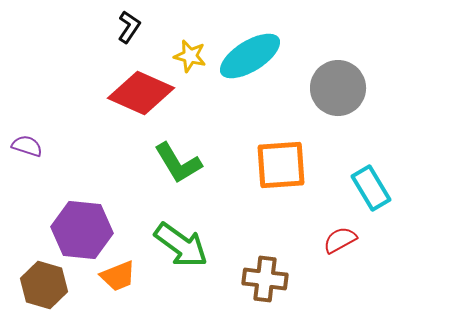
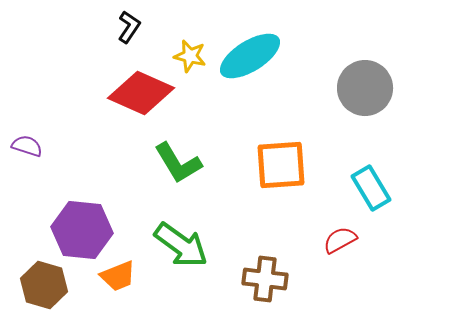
gray circle: moved 27 px right
